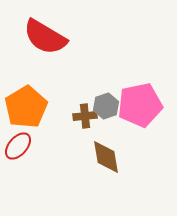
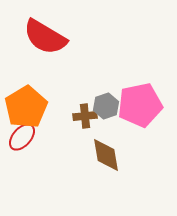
red ellipse: moved 4 px right, 9 px up
brown diamond: moved 2 px up
